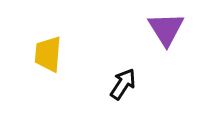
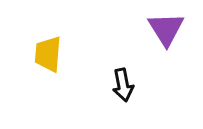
black arrow: moved 1 px down; rotated 136 degrees clockwise
